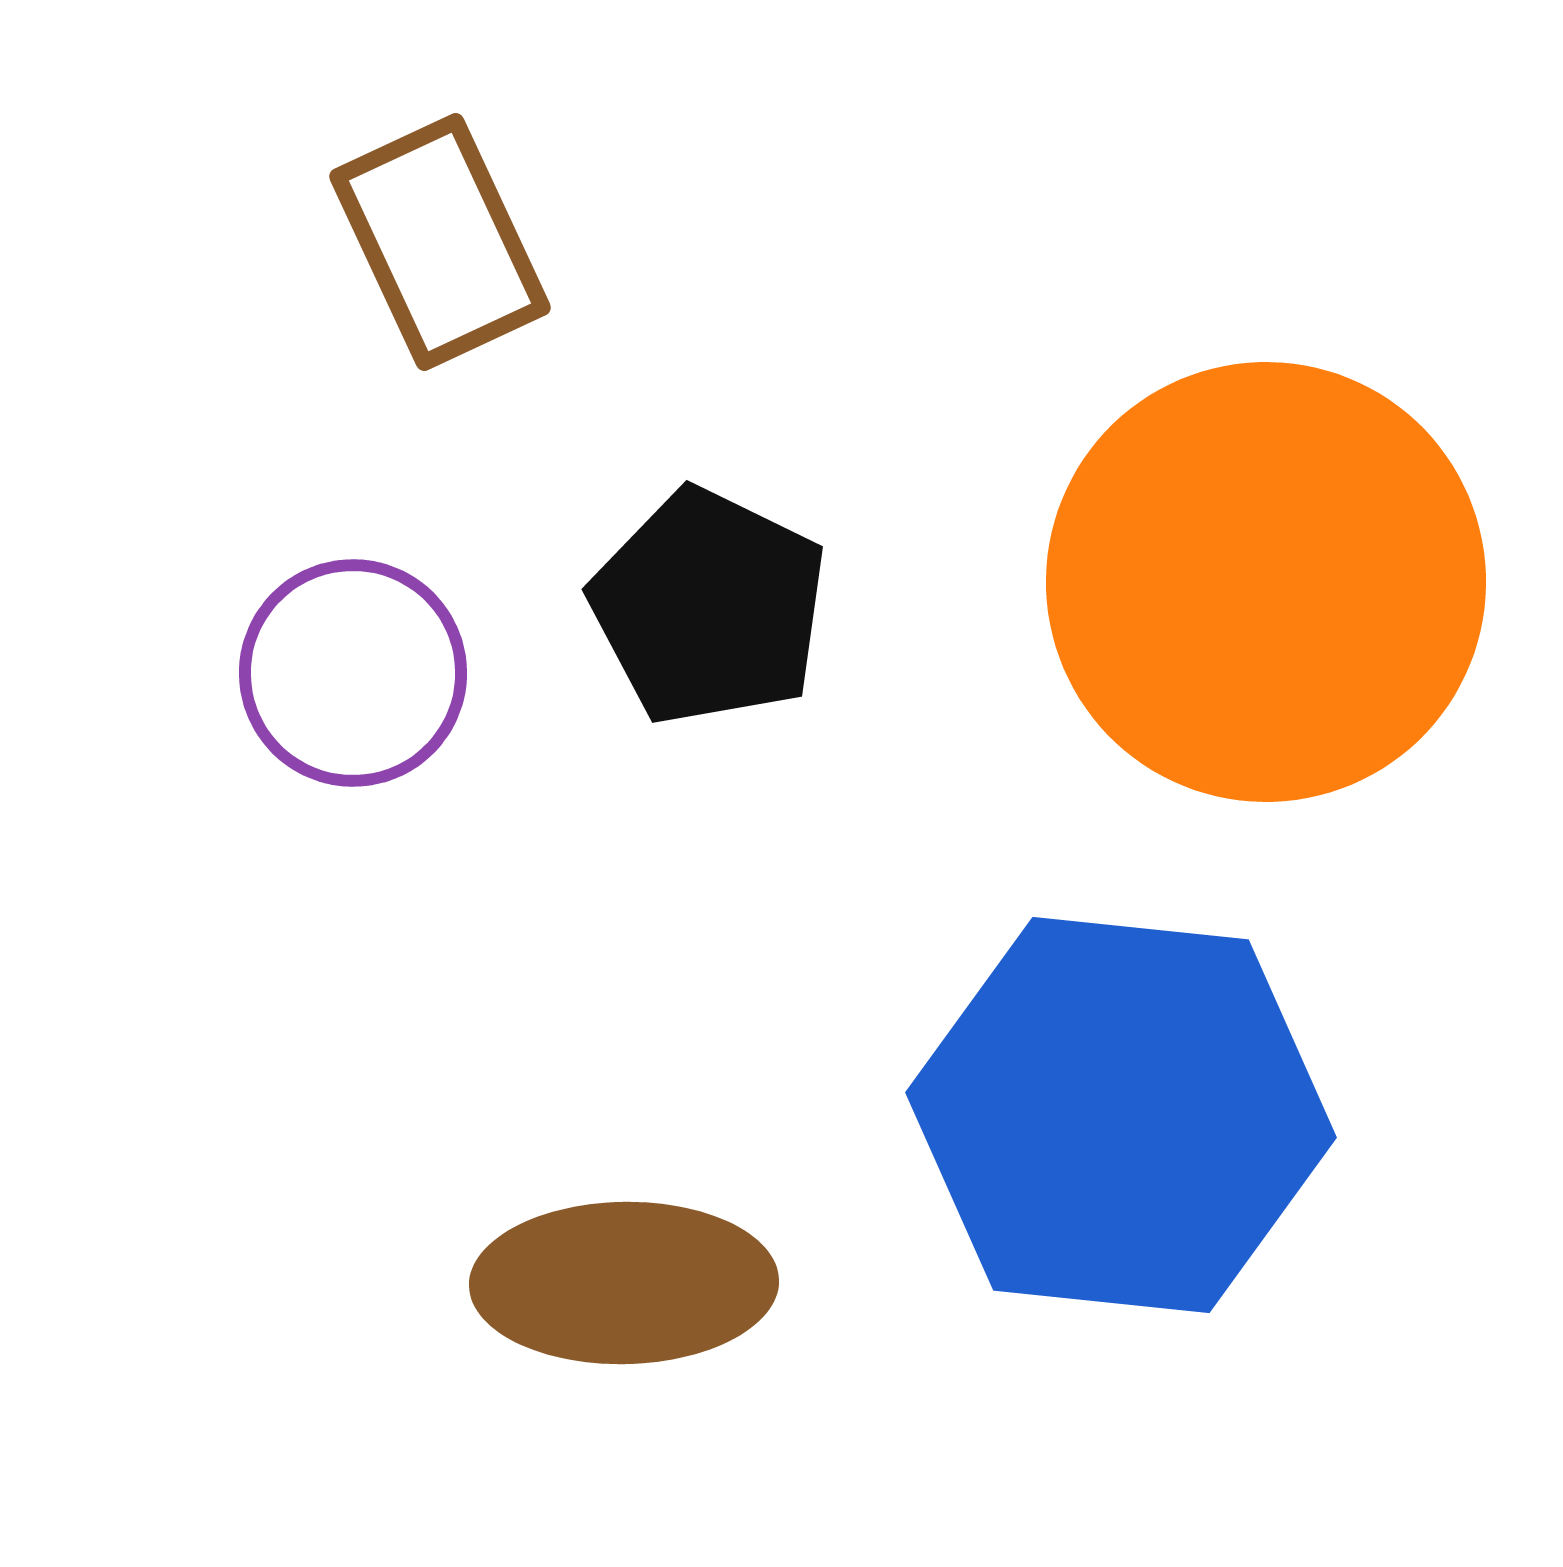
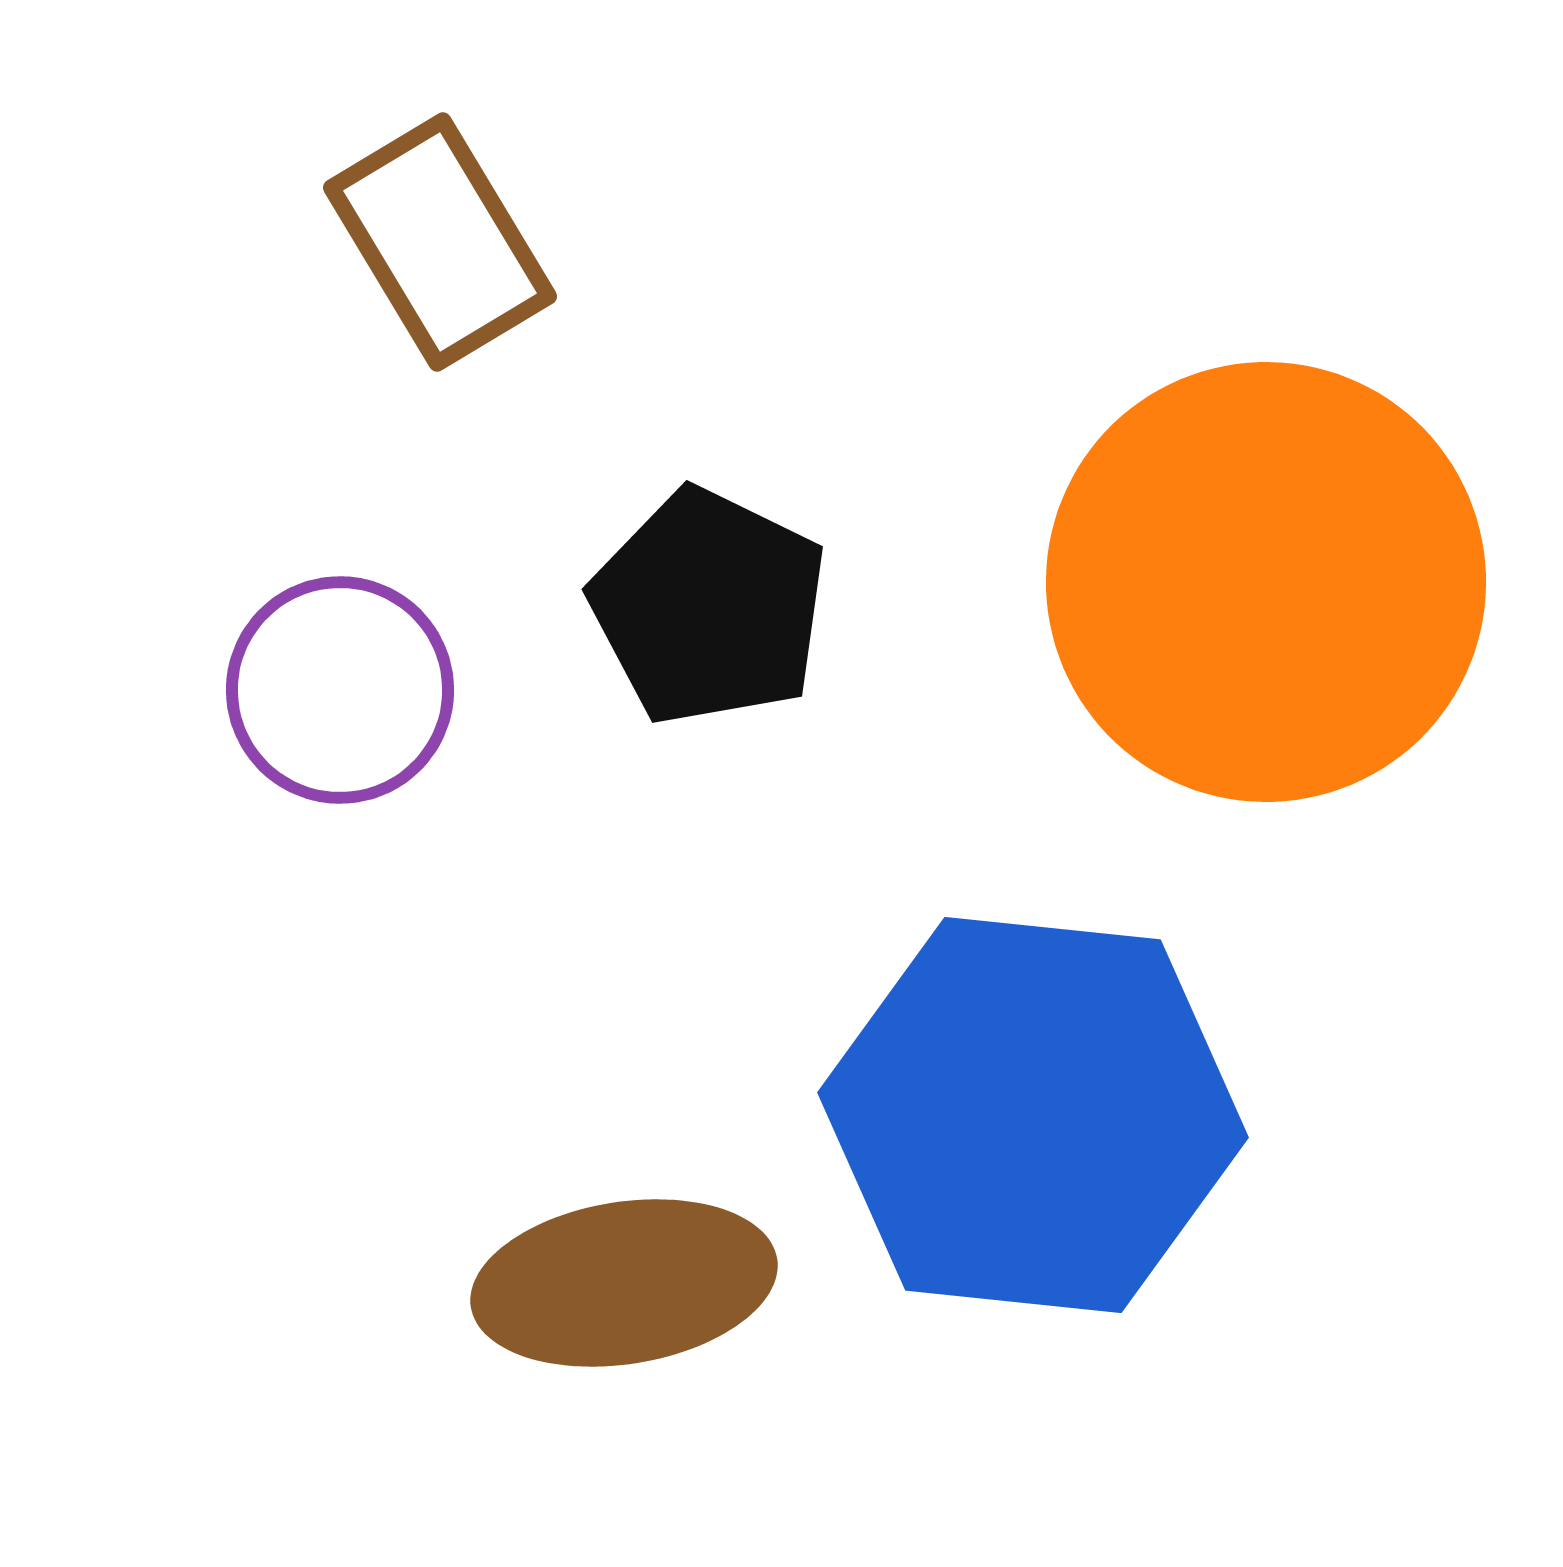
brown rectangle: rotated 6 degrees counterclockwise
purple circle: moved 13 px left, 17 px down
blue hexagon: moved 88 px left
brown ellipse: rotated 8 degrees counterclockwise
